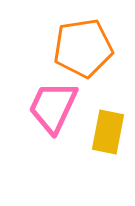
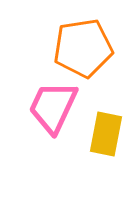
yellow rectangle: moved 2 px left, 2 px down
